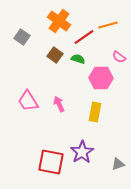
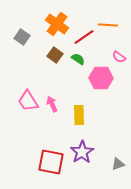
orange cross: moved 2 px left, 3 px down
orange line: rotated 18 degrees clockwise
green semicircle: rotated 16 degrees clockwise
pink arrow: moved 7 px left
yellow rectangle: moved 16 px left, 3 px down; rotated 12 degrees counterclockwise
